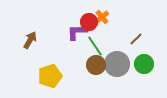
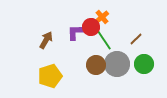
red circle: moved 2 px right, 5 px down
brown arrow: moved 16 px right
green line: moved 9 px right, 6 px up
